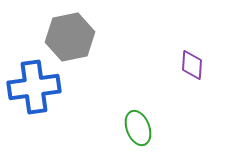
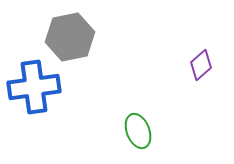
purple diamond: moved 9 px right; rotated 44 degrees clockwise
green ellipse: moved 3 px down
